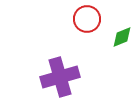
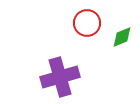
red circle: moved 4 px down
